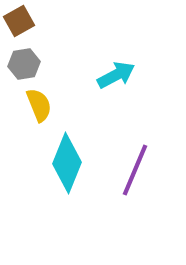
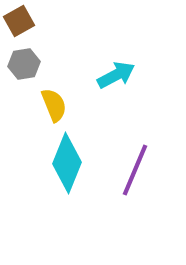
yellow semicircle: moved 15 px right
